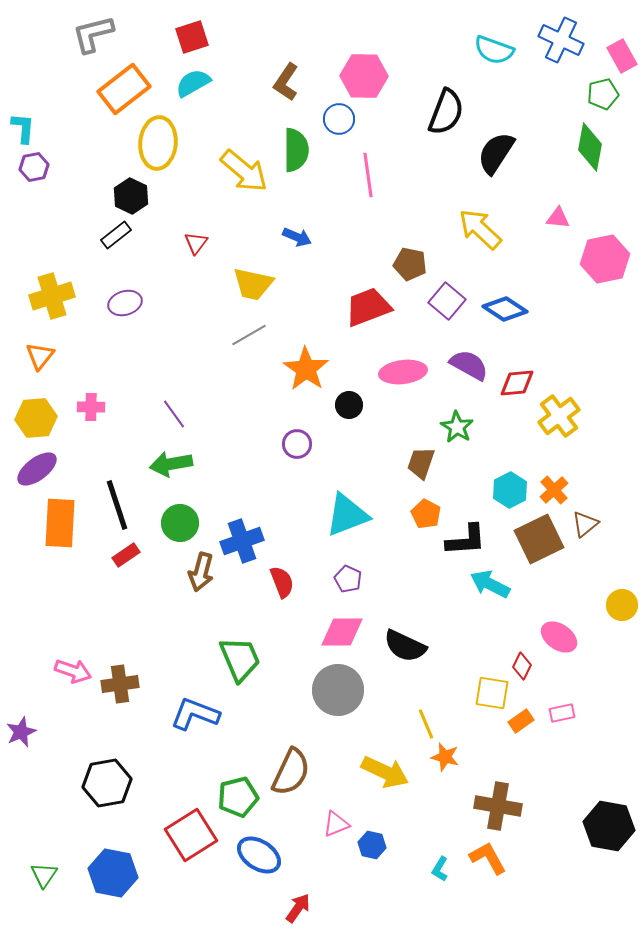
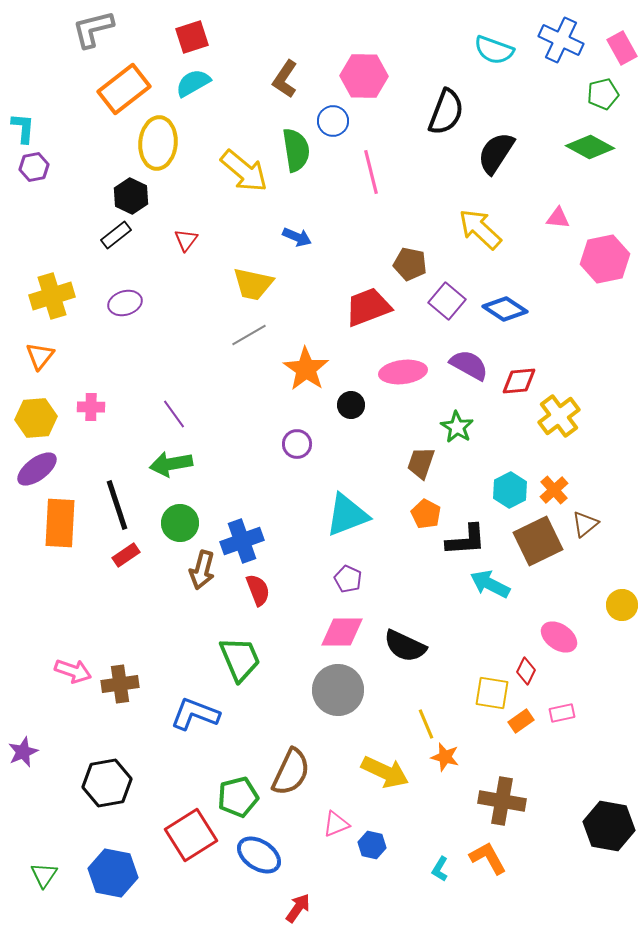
gray L-shape at (93, 34): moved 5 px up
pink rectangle at (622, 56): moved 8 px up
brown L-shape at (286, 82): moved 1 px left, 3 px up
blue circle at (339, 119): moved 6 px left, 2 px down
green diamond at (590, 147): rotated 72 degrees counterclockwise
green semicircle at (296, 150): rotated 9 degrees counterclockwise
pink line at (368, 175): moved 3 px right, 3 px up; rotated 6 degrees counterclockwise
red triangle at (196, 243): moved 10 px left, 3 px up
red diamond at (517, 383): moved 2 px right, 2 px up
black circle at (349, 405): moved 2 px right
brown square at (539, 539): moved 1 px left, 2 px down
brown arrow at (201, 572): moved 1 px right, 2 px up
red semicircle at (282, 582): moved 24 px left, 8 px down
red diamond at (522, 666): moved 4 px right, 5 px down
purple star at (21, 732): moved 2 px right, 20 px down
brown cross at (498, 806): moved 4 px right, 5 px up
